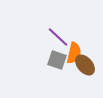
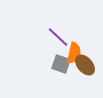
gray square: moved 4 px right, 4 px down
